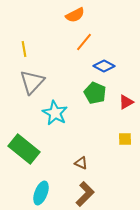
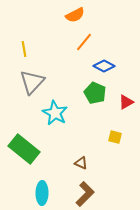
yellow square: moved 10 px left, 2 px up; rotated 16 degrees clockwise
cyan ellipse: moved 1 px right; rotated 20 degrees counterclockwise
